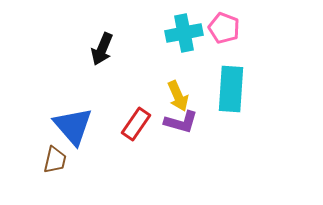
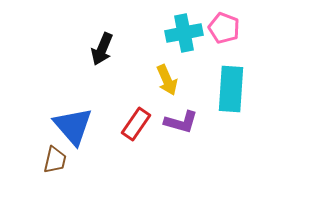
yellow arrow: moved 11 px left, 16 px up
